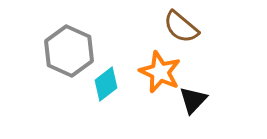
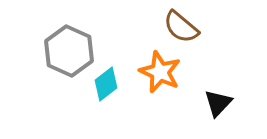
black triangle: moved 25 px right, 3 px down
